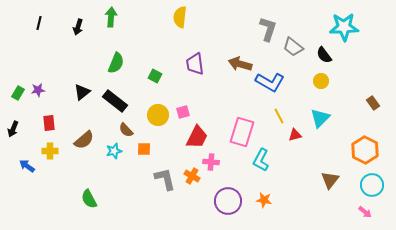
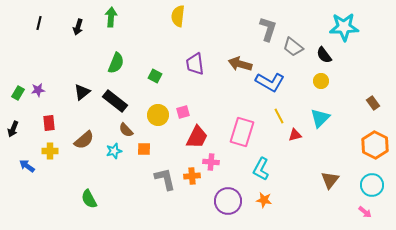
yellow semicircle at (180, 17): moved 2 px left, 1 px up
orange hexagon at (365, 150): moved 10 px right, 5 px up
cyan L-shape at (261, 160): moved 9 px down
orange cross at (192, 176): rotated 35 degrees counterclockwise
